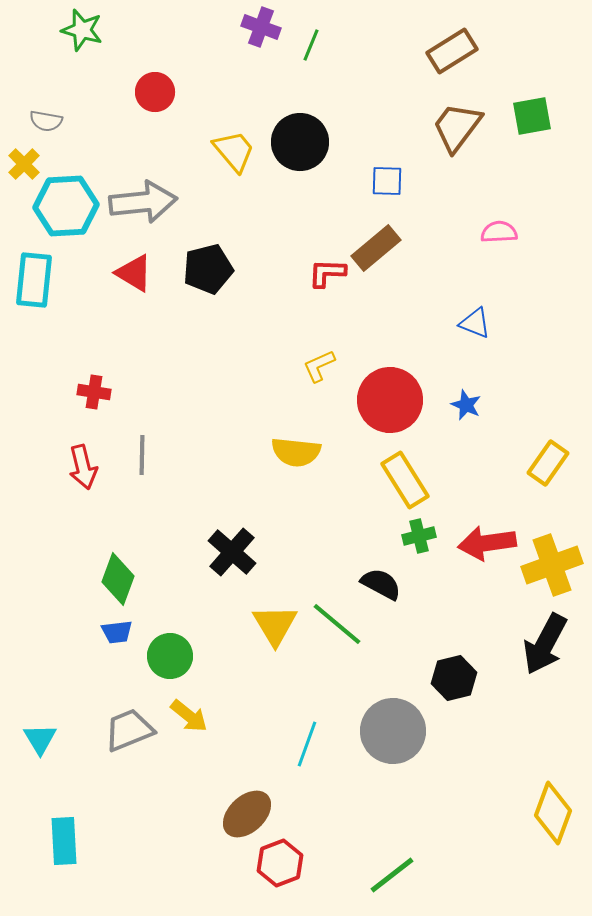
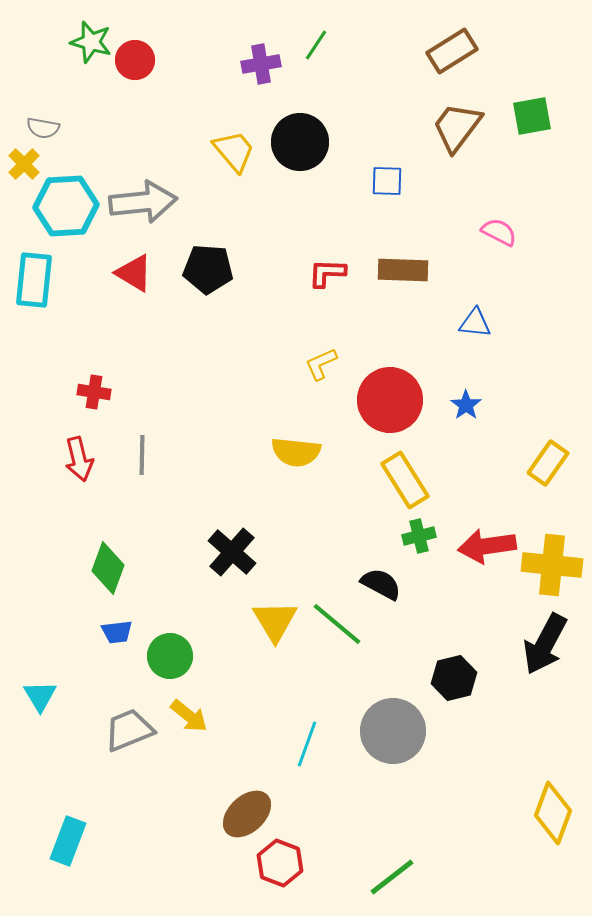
purple cross at (261, 27): moved 37 px down; rotated 30 degrees counterclockwise
green star at (82, 30): moved 9 px right, 12 px down
green line at (311, 45): moved 5 px right; rotated 12 degrees clockwise
red circle at (155, 92): moved 20 px left, 32 px up
gray semicircle at (46, 121): moved 3 px left, 7 px down
pink semicircle at (499, 232): rotated 30 degrees clockwise
brown rectangle at (376, 248): moved 27 px right, 22 px down; rotated 42 degrees clockwise
black pentagon at (208, 269): rotated 18 degrees clockwise
blue triangle at (475, 323): rotated 16 degrees counterclockwise
yellow L-shape at (319, 366): moved 2 px right, 2 px up
blue star at (466, 405): rotated 12 degrees clockwise
red arrow at (83, 467): moved 4 px left, 8 px up
red arrow at (487, 543): moved 3 px down
yellow cross at (552, 565): rotated 26 degrees clockwise
green diamond at (118, 579): moved 10 px left, 11 px up
yellow triangle at (275, 625): moved 4 px up
cyan triangle at (40, 739): moved 43 px up
cyan rectangle at (64, 841): moved 4 px right; rotated 24 degrees clockwise
red hexagon at (280, 863): rotated 18 degrees counterclockwise
green line at (392, 875): moved 2 px down
